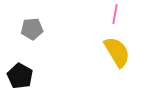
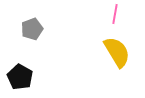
gray pentagon: rotated 15 degrees counterclockwise
black pentagon: moved 1 px down
